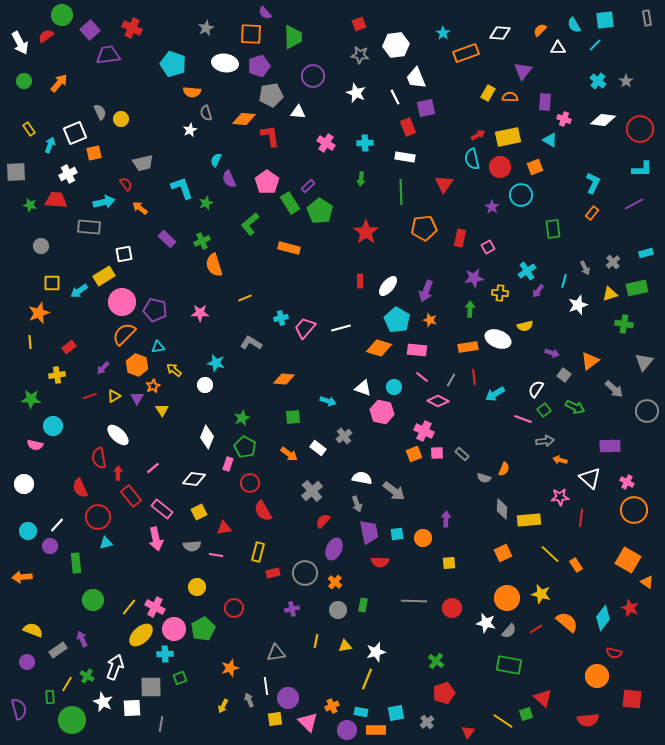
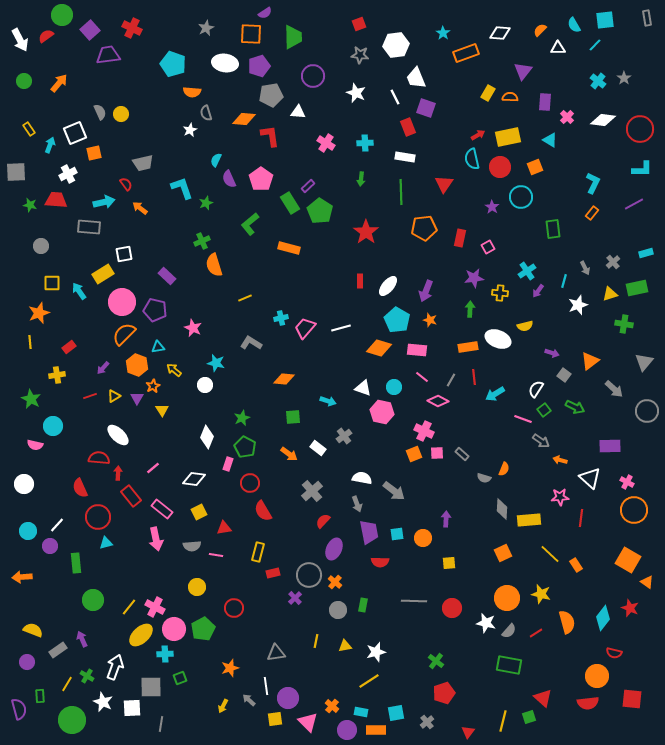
purple semicircle at (265, 13): rotated 80 degrees counterclockwise
white arrow at (20, 43): moved 3 px up
gray star at (626, 81): moved 2 px left, 3 px up
purple square at (426, 108): rotated 30 degrees clockwise
yellow circle at (121, 119): moved 5 px up
pink cross at (564, 119): moved 3 px right, 2 px up; rotated 24 degrees clockwise
pink pentagon at (267, 182): moved 6 px left, 3 px up
cyan circle at (521, 195): moved 2 px down
purple rectangle at (167, 239): moved 37 px down
yellow rectangle at (104, 276): moved 1 px left, 2 px up
cyan arrow at (79, 291): rotated 90 degrees clockwise
pink star at (200, 313): moved 7 px left, 15 px down; rotated 24 degrees clockwise
green star at (31, 399): rotated 24 degrees clockwise
gray arrow at (545, 441): moved 4 px left; rotated 42 degrees clockwise
red semicircle at (99, 458): rotated 105 degrees clockwise
gray circle at (305, 573): moved 4 px right, 2 px down
purple cross at (292, 609): moved 3 px right, 11 px up; rotated 32 degrees counterclockwise
orange semicircle at (567, 622): rotated 35 degrees clockwise
red line at (536, 629): moved 4 px down
yellow line at (367, 679): moved 2 px right, 2 px down; rotated 35 degrees clockwise
green rectangle at (50, 697): moved 10 px left, 1 px up
gray arrow at (249, 700): rotated 24 degrees counterclockwise
orange cross at (332, 706): rotated 24 degrees counterclockwise
green square at (526, 714): moved 3 px right, 3 px down
red semicircle at (588, 720): moved 17 px up
yellow line at (503, 721): rotated 70 degrees clockwise
